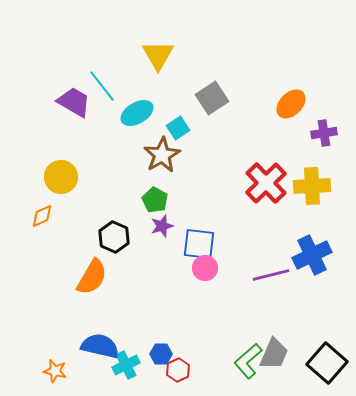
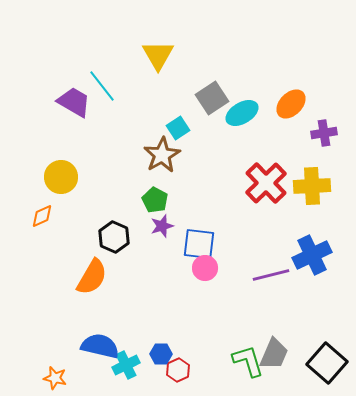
cyan ellipse: moved 105 px right
green L-shape: rotated 114 degrees clockwise
orange star: moved 7 px down
